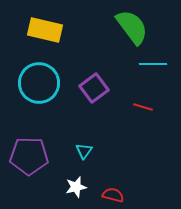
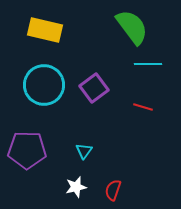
cyan line: moved 5 px left
cyan circle: moved 5 px right, 2 px down
purple pentagon: moved 2 px left, 6 px up
red semicircle: moved 5 px up; rotated 85 degrees counterclockwise
